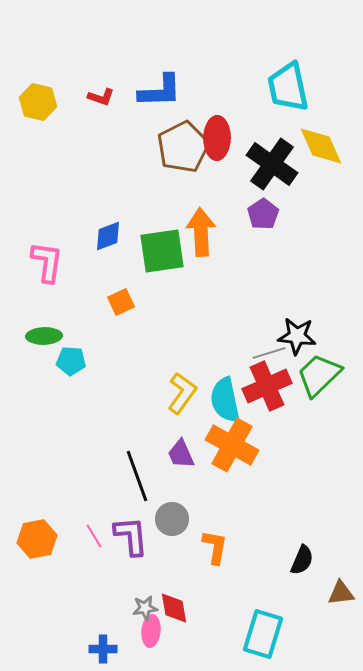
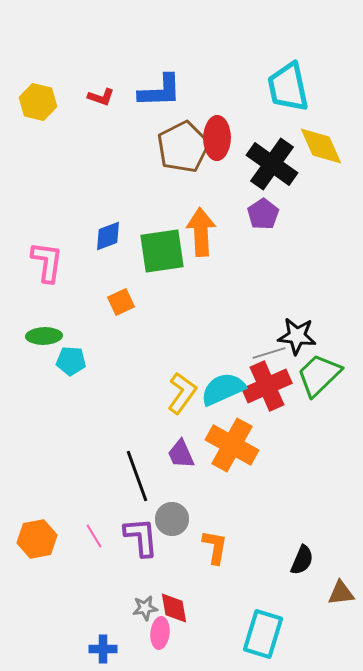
cyan semicircle: moved 2 px left, 11 px up; rotated 78 degrees clockwise
purple L-shape: moved 10 px right, 1 px down
pink ellipse: moved 9 px right, 2 px down
